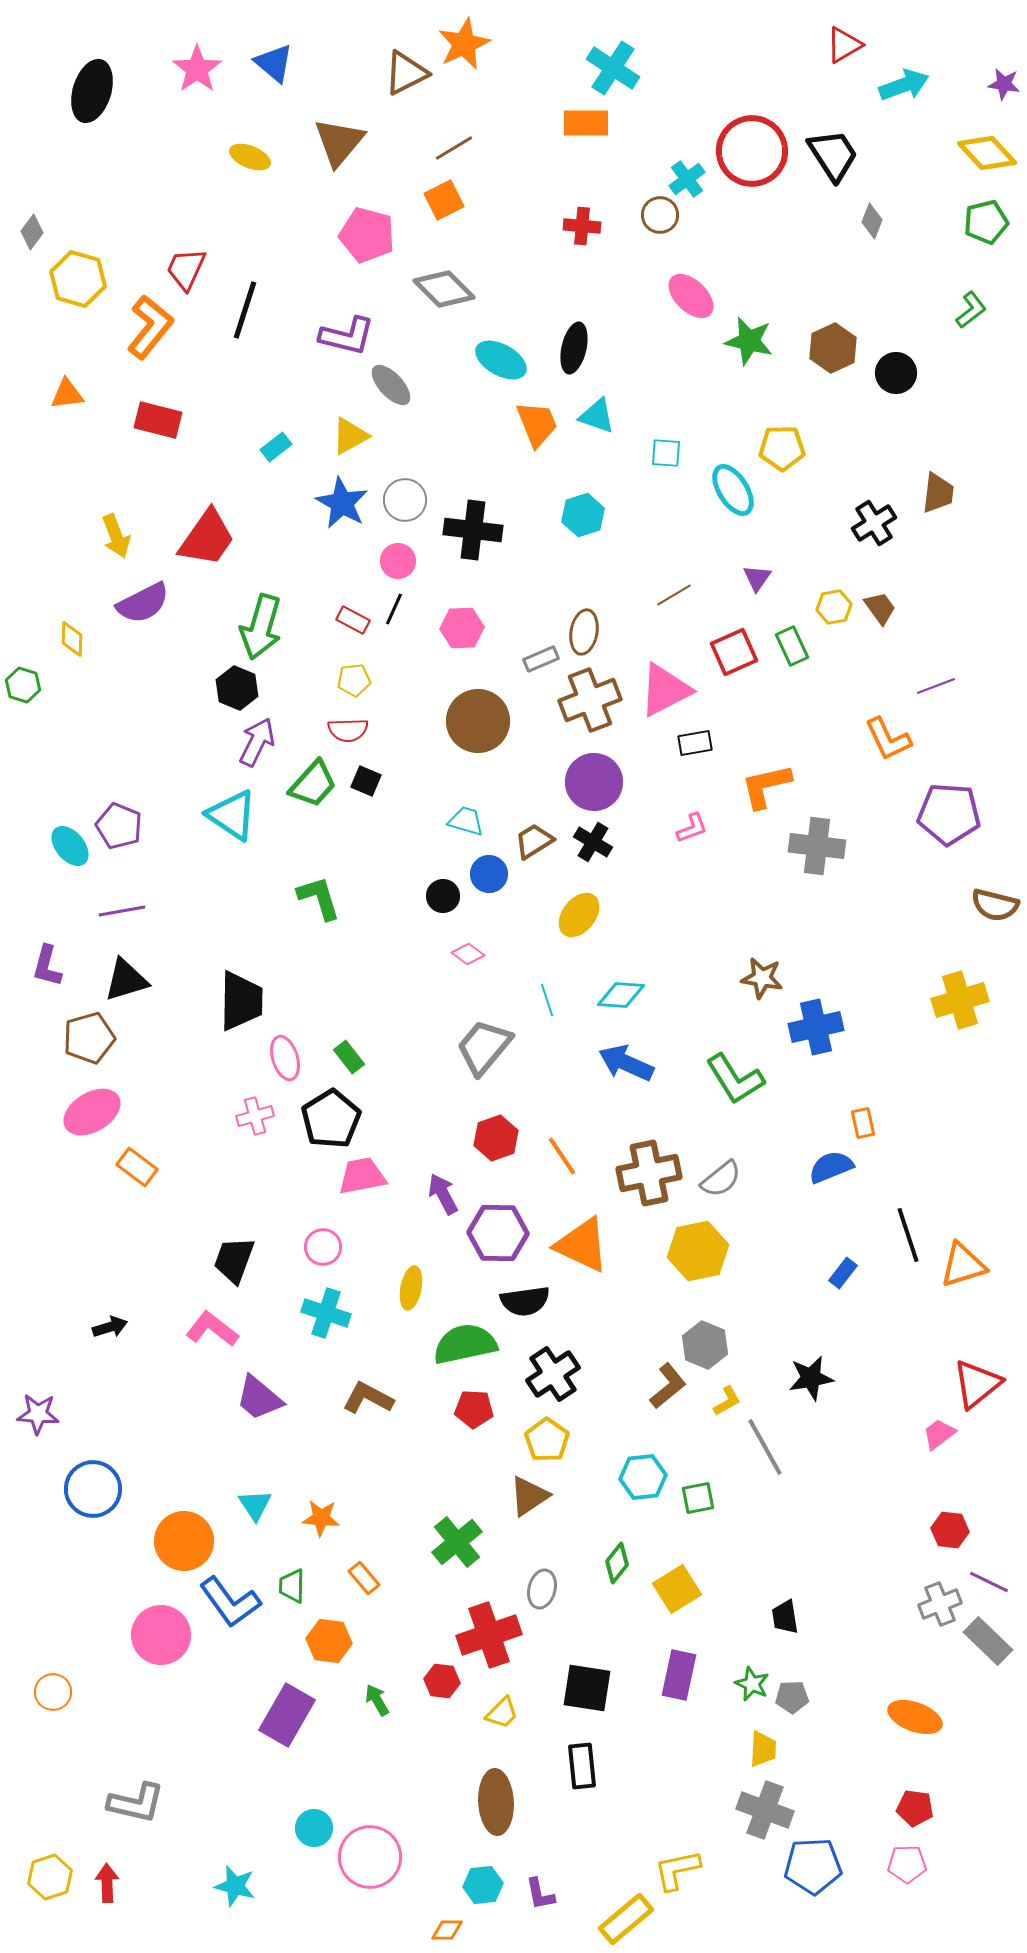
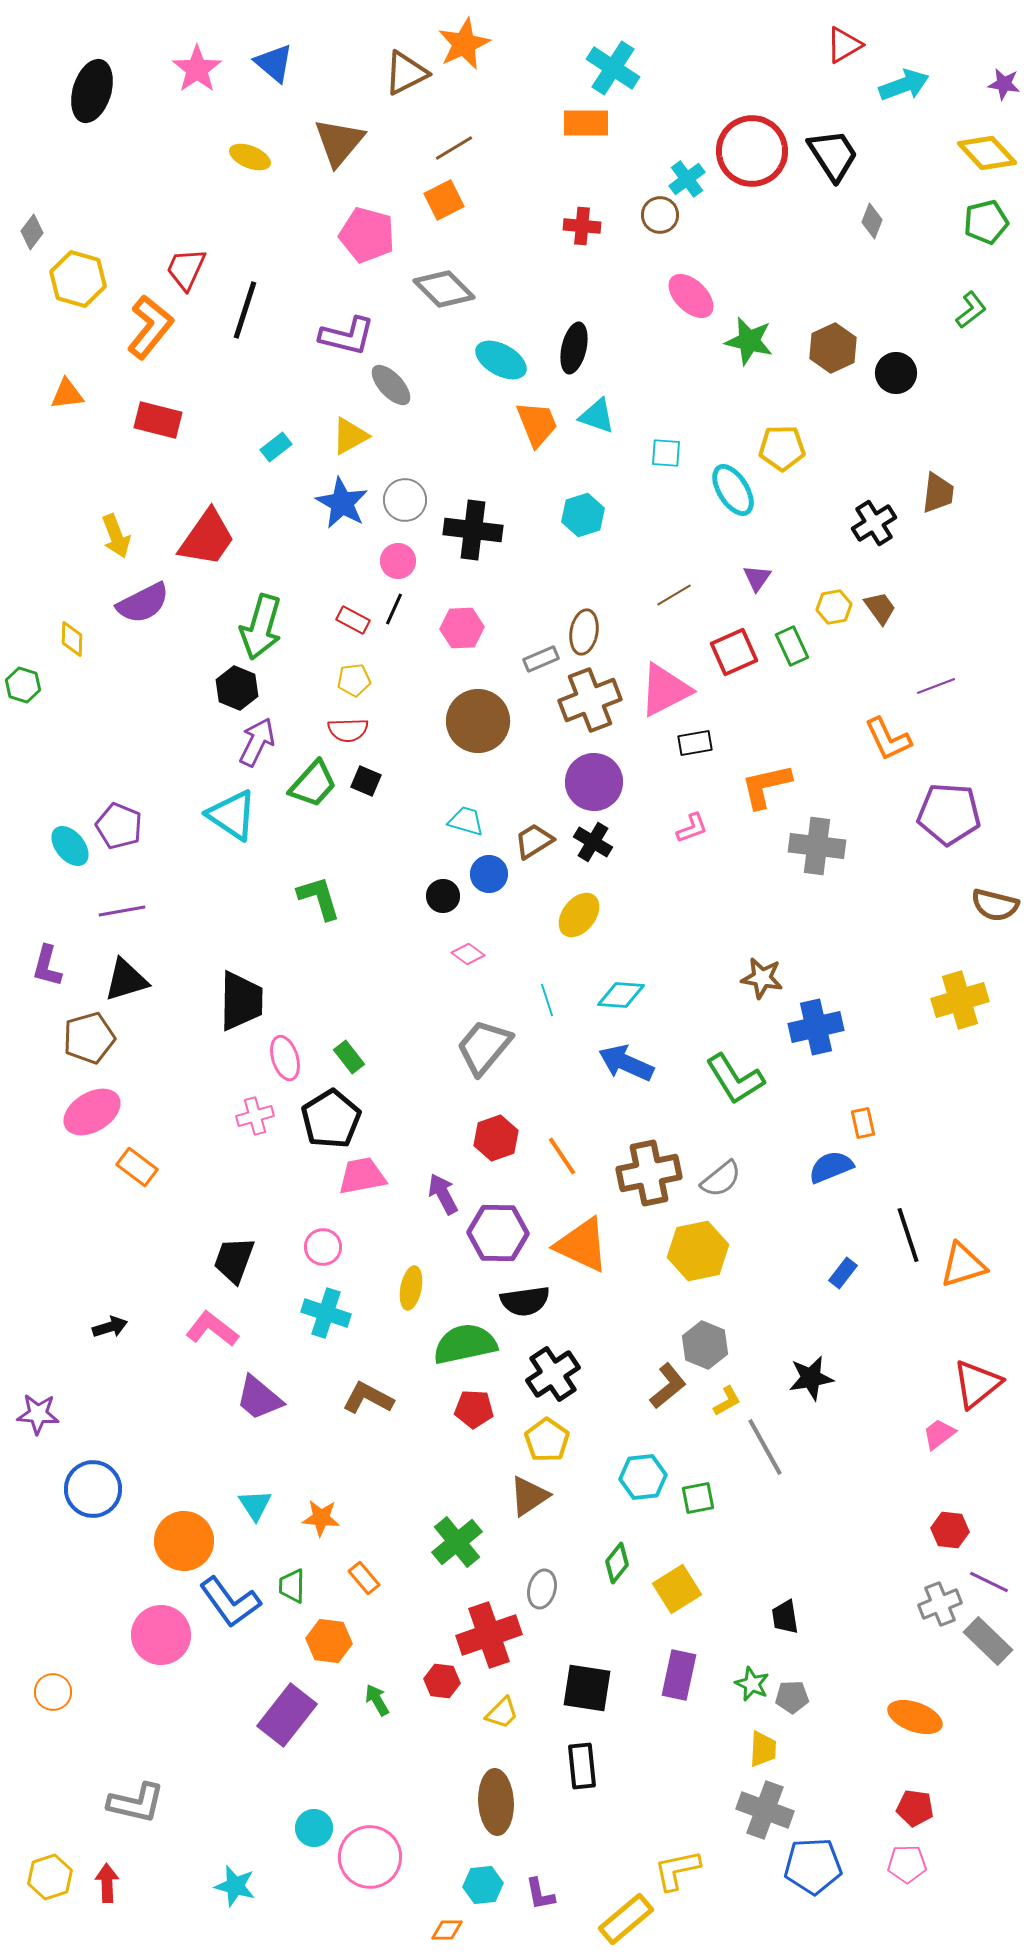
purple rectangle at (287, 1715): rotated 8 degrees clockwise
